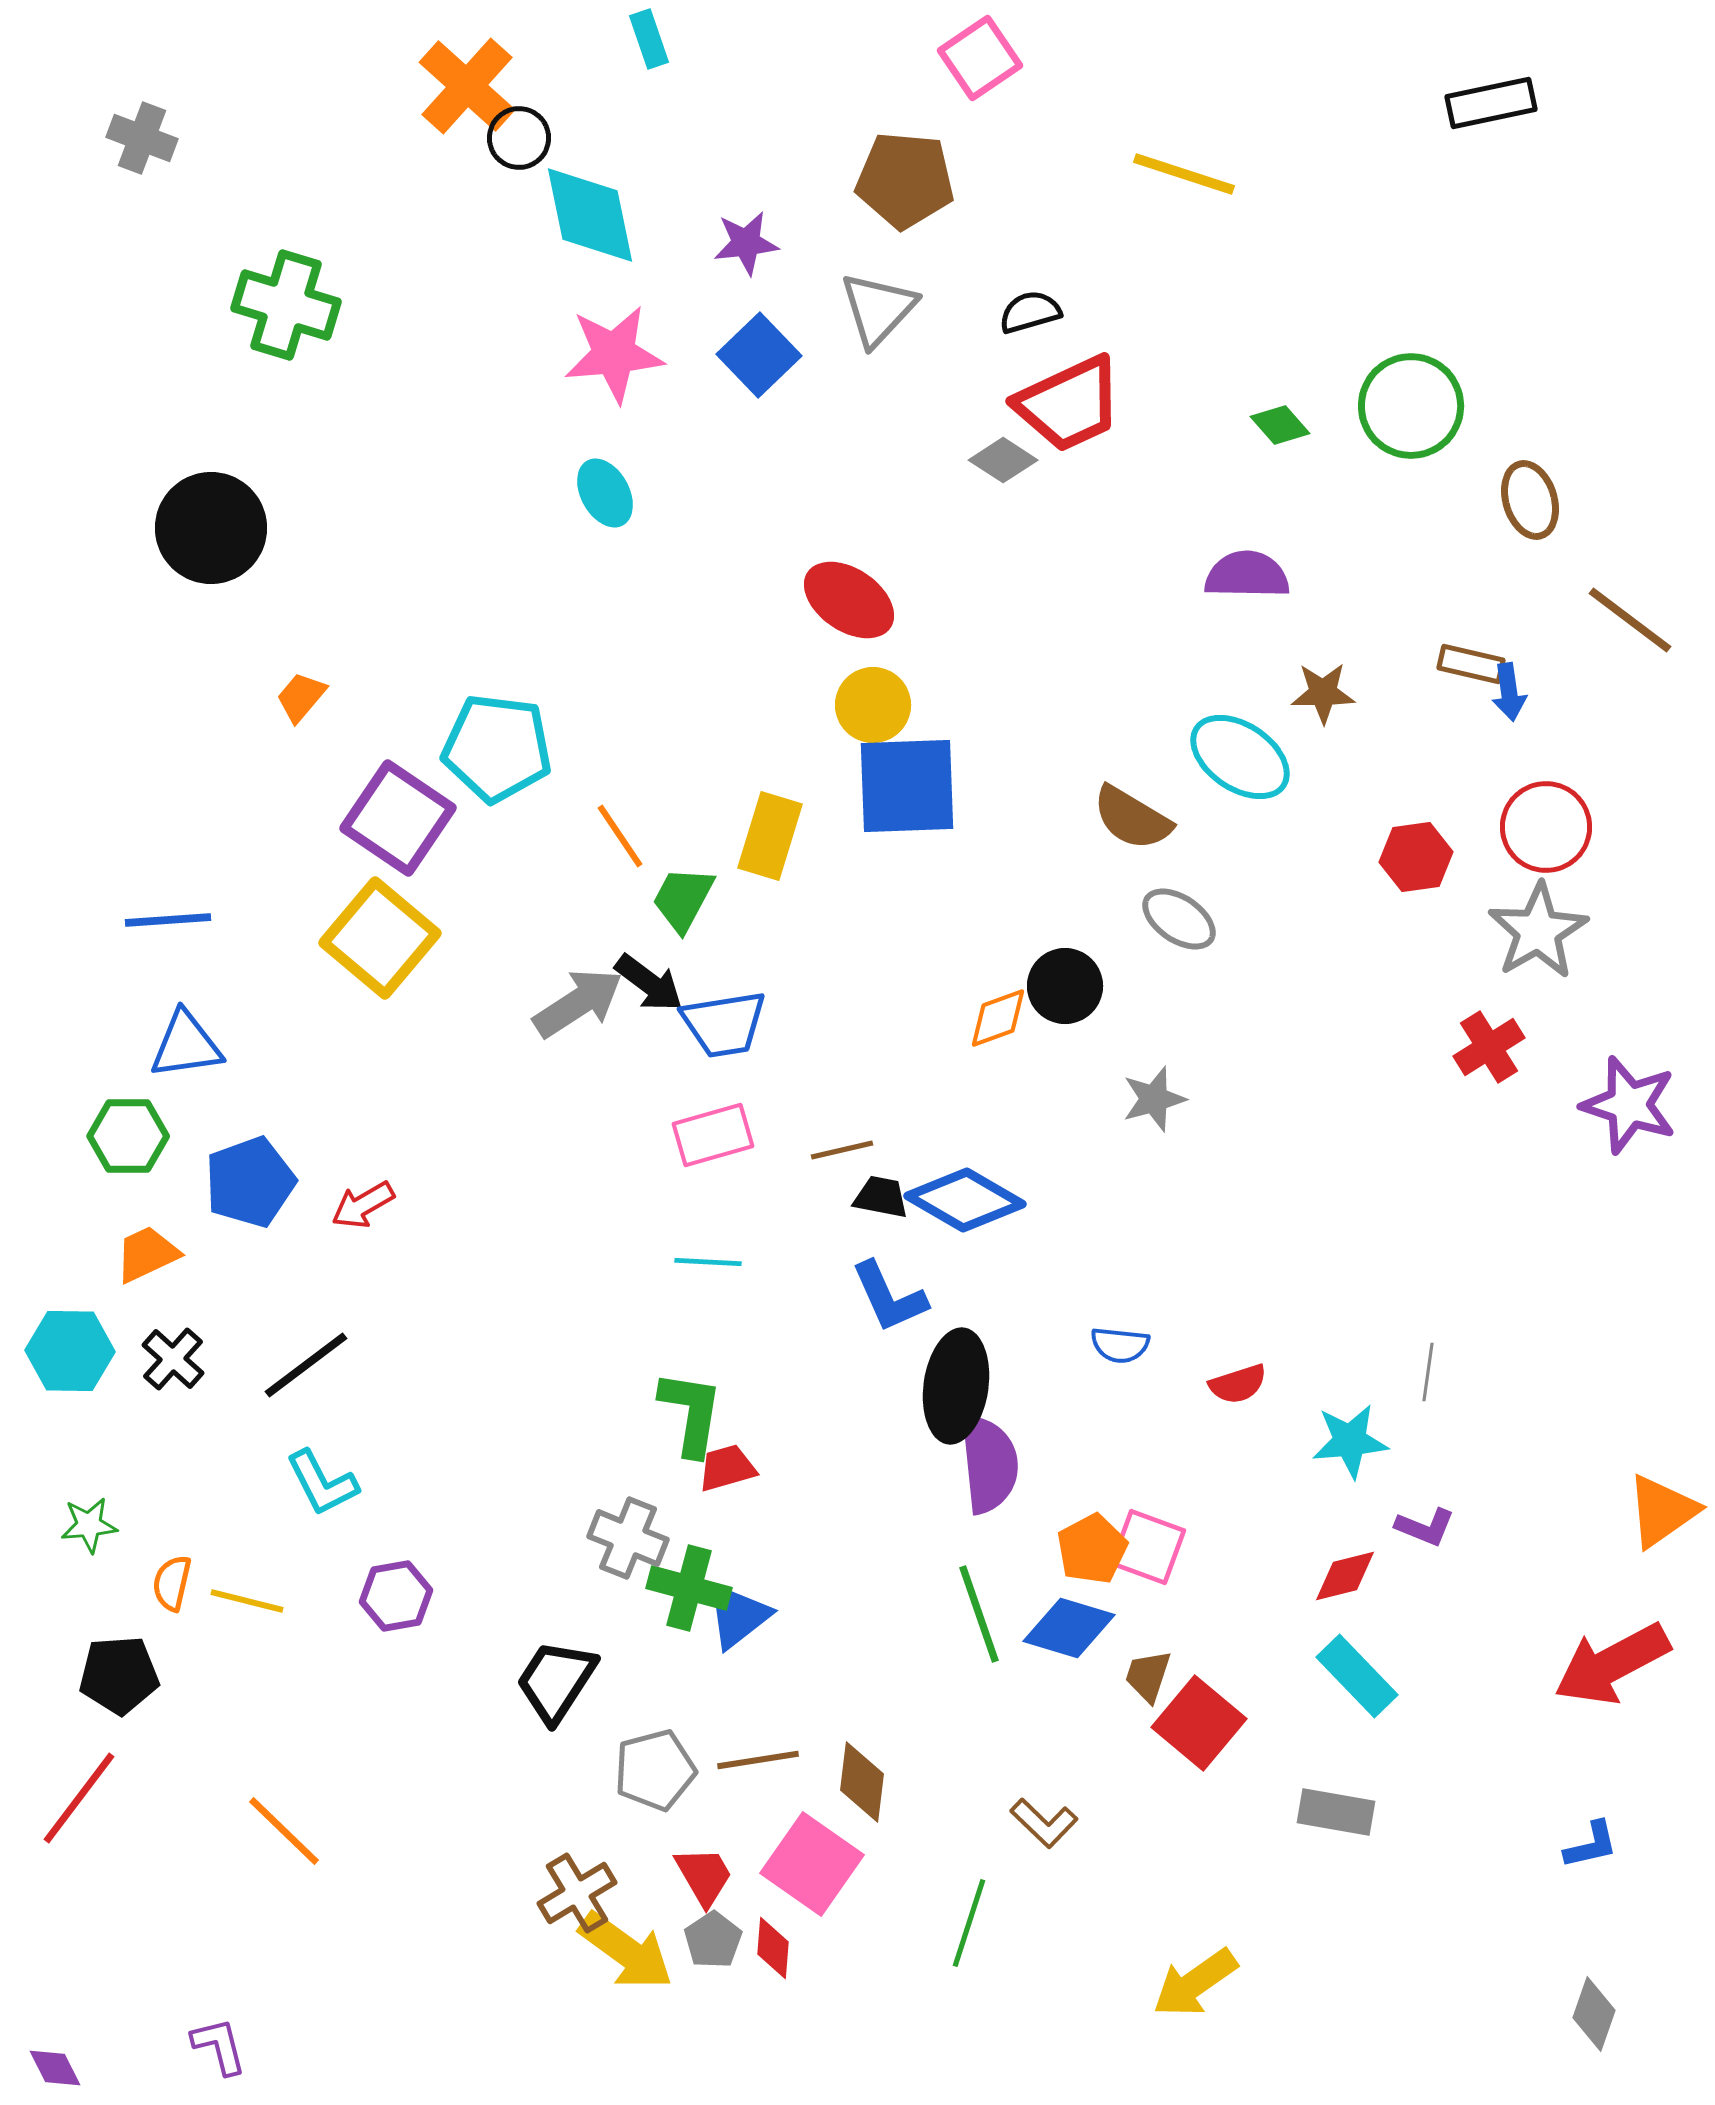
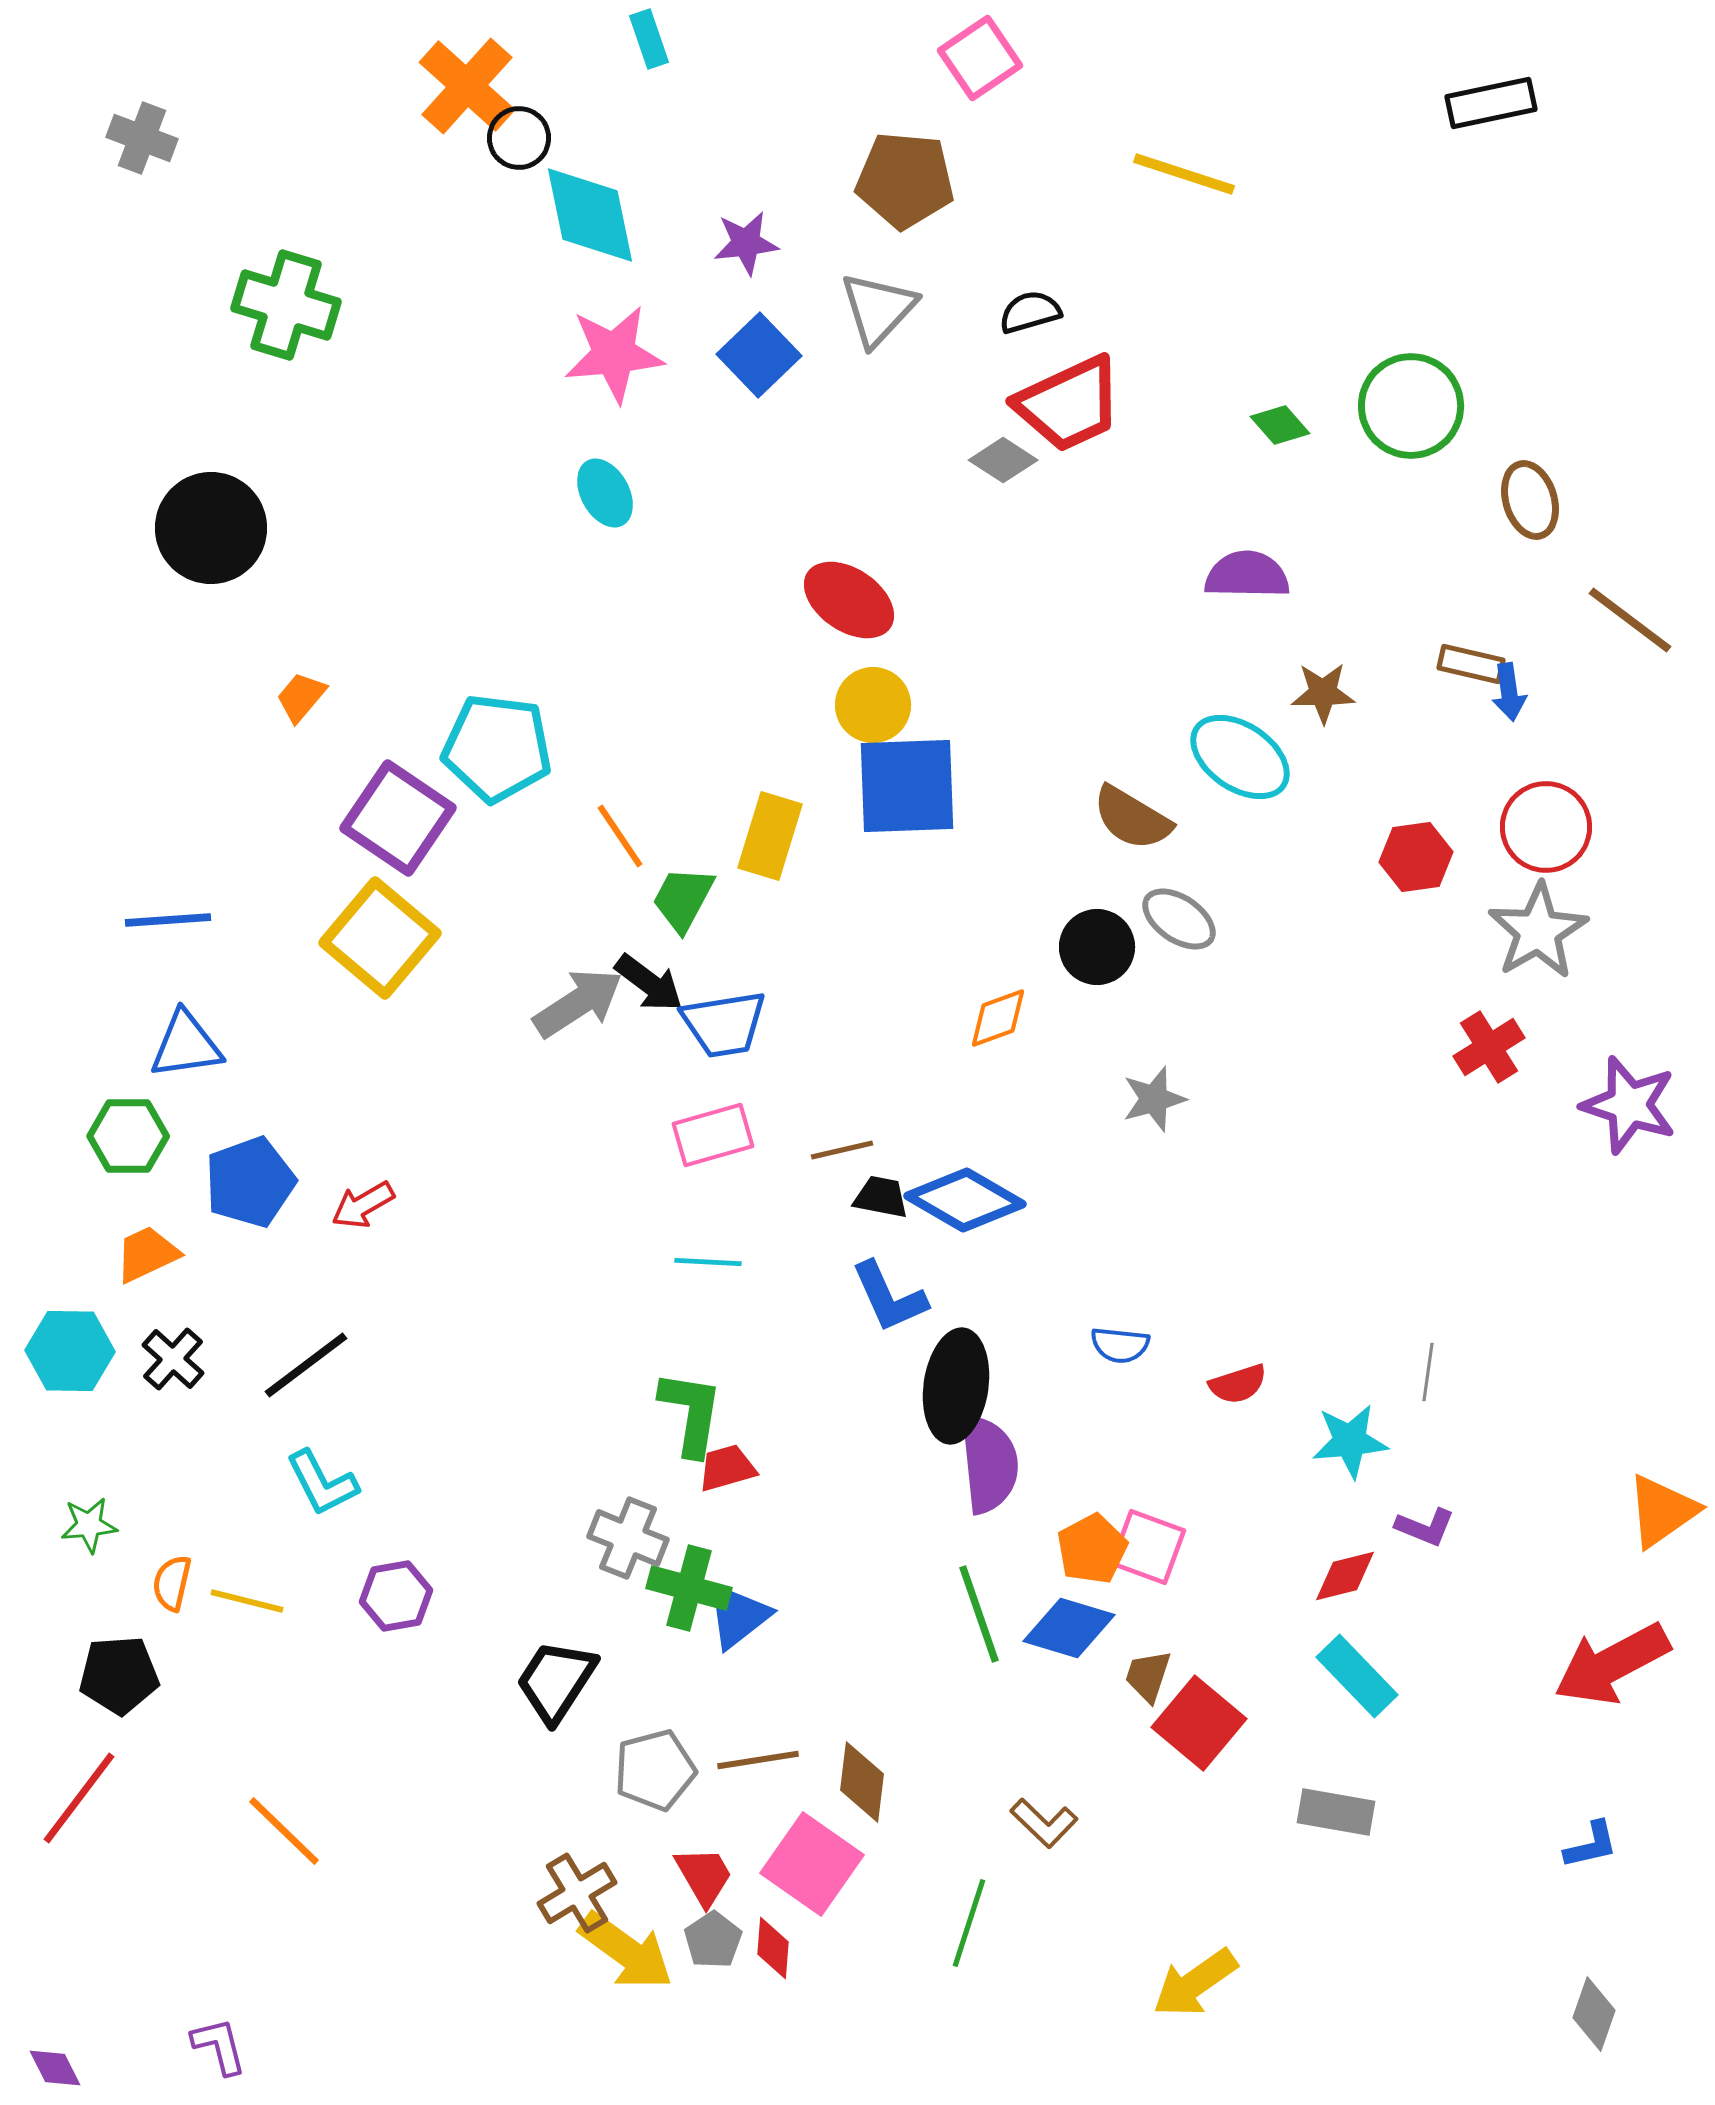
black circle at (1065, 986): moved 32 px right, 39 px up
